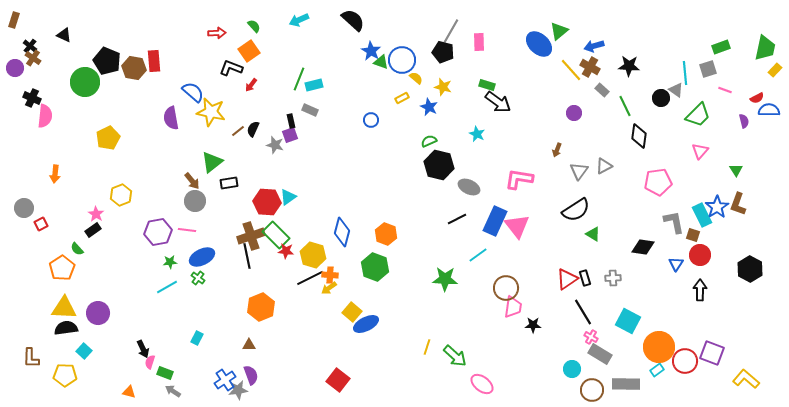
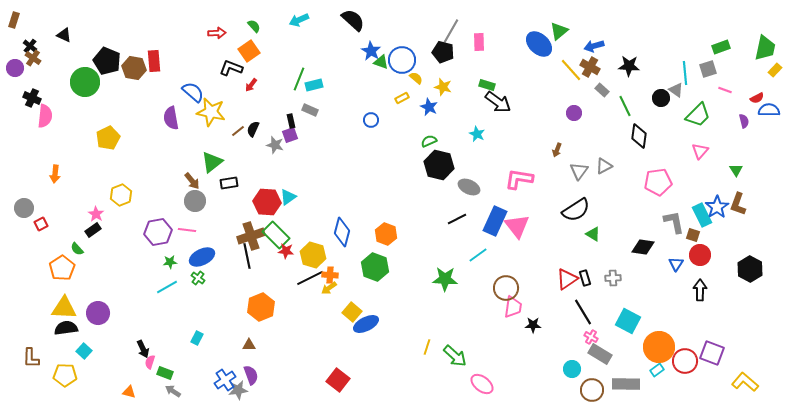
yellow L-shape at (746, 379): moved 1 px left, 3 px down
